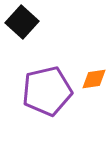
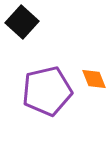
orange diamond: rotated 76 degrees clockwise
